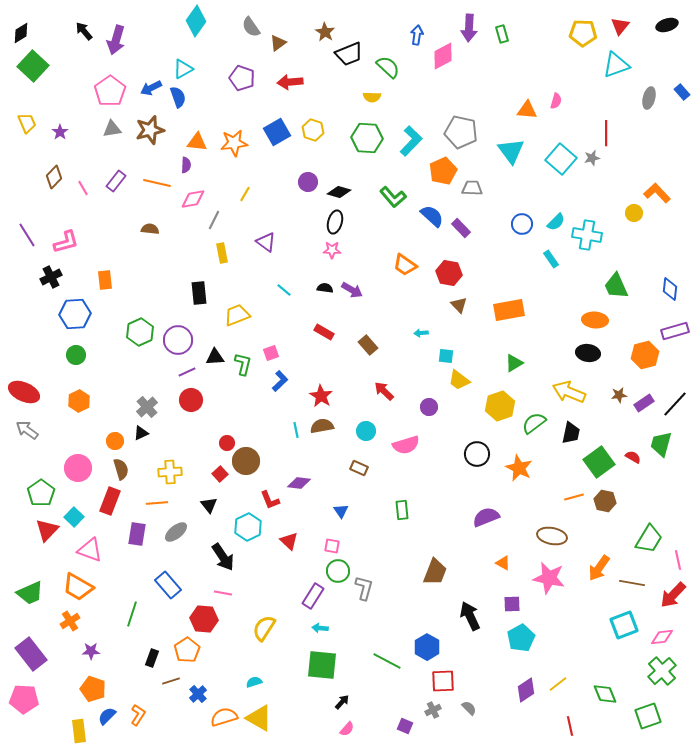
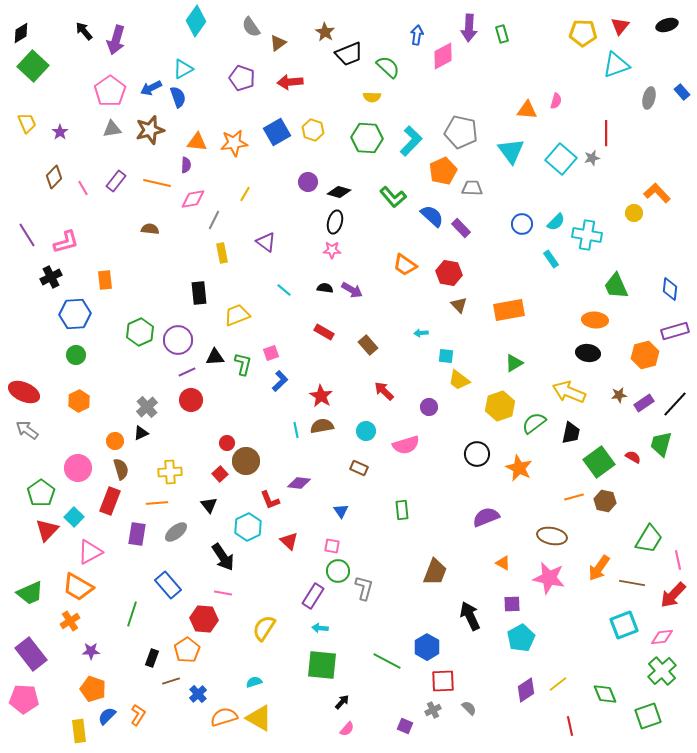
pink triangle at (90, 550): moved 2 px down; rotated 48 degrees counterclockwise
